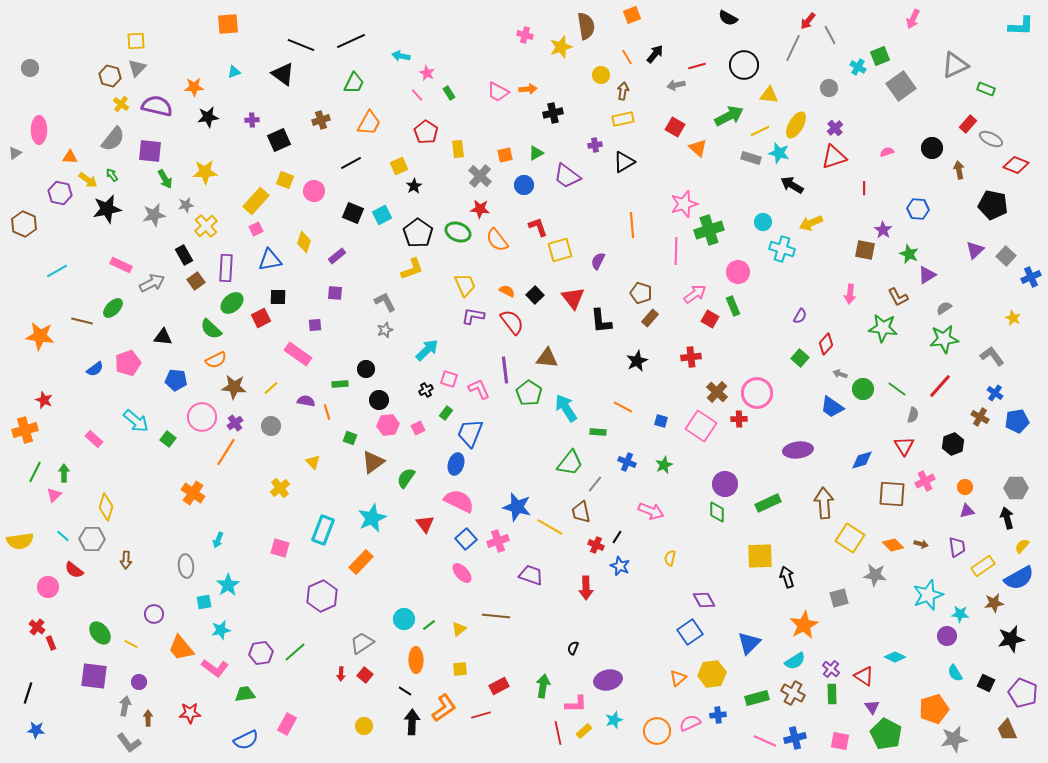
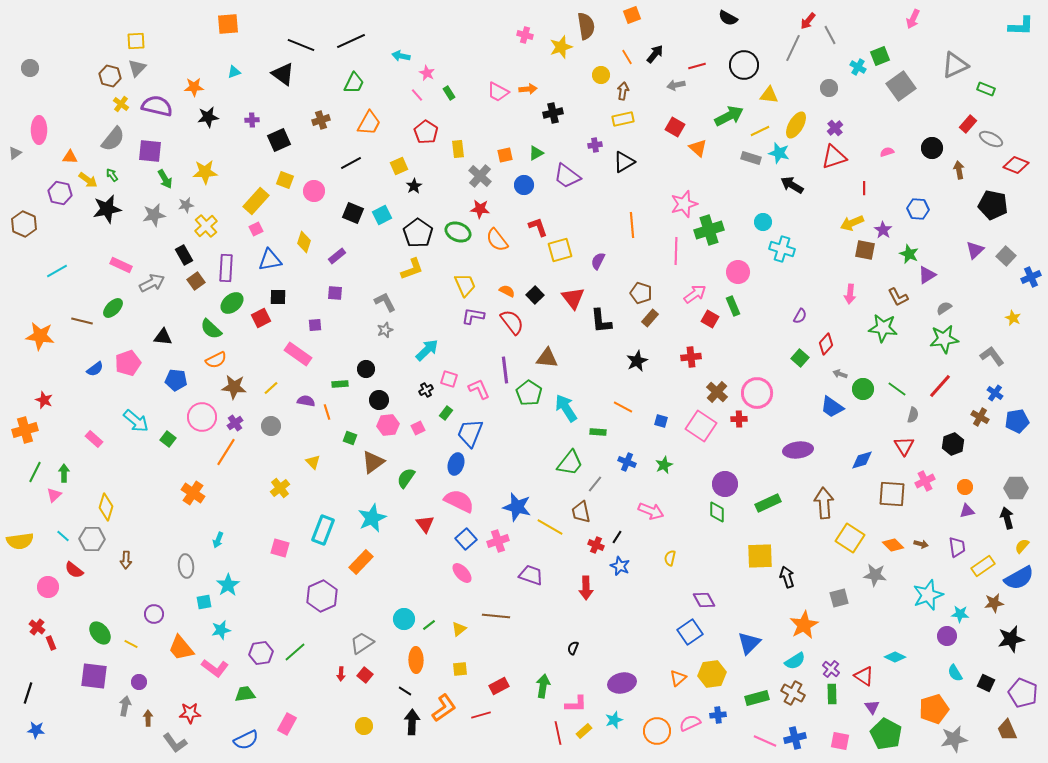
yellow arrow at (811, 223): moved 41 px right
purple ellipse at (608, 680): moved 14 px right, 3 px down
gray L-shape at (129, 743): moved 46 px right
